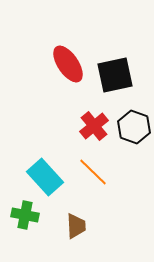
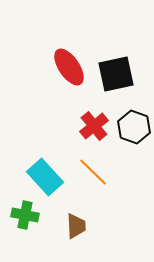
red ellipse: moved 1 px right, 3 px down
black square: moved 1 px right, 1 px up
